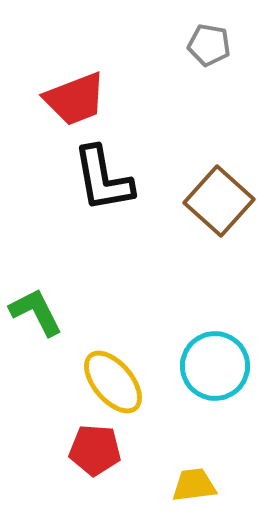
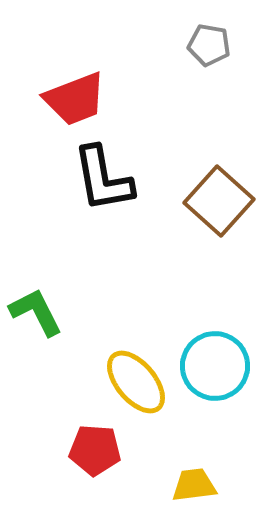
yellow ellipse: moved 23 px right
